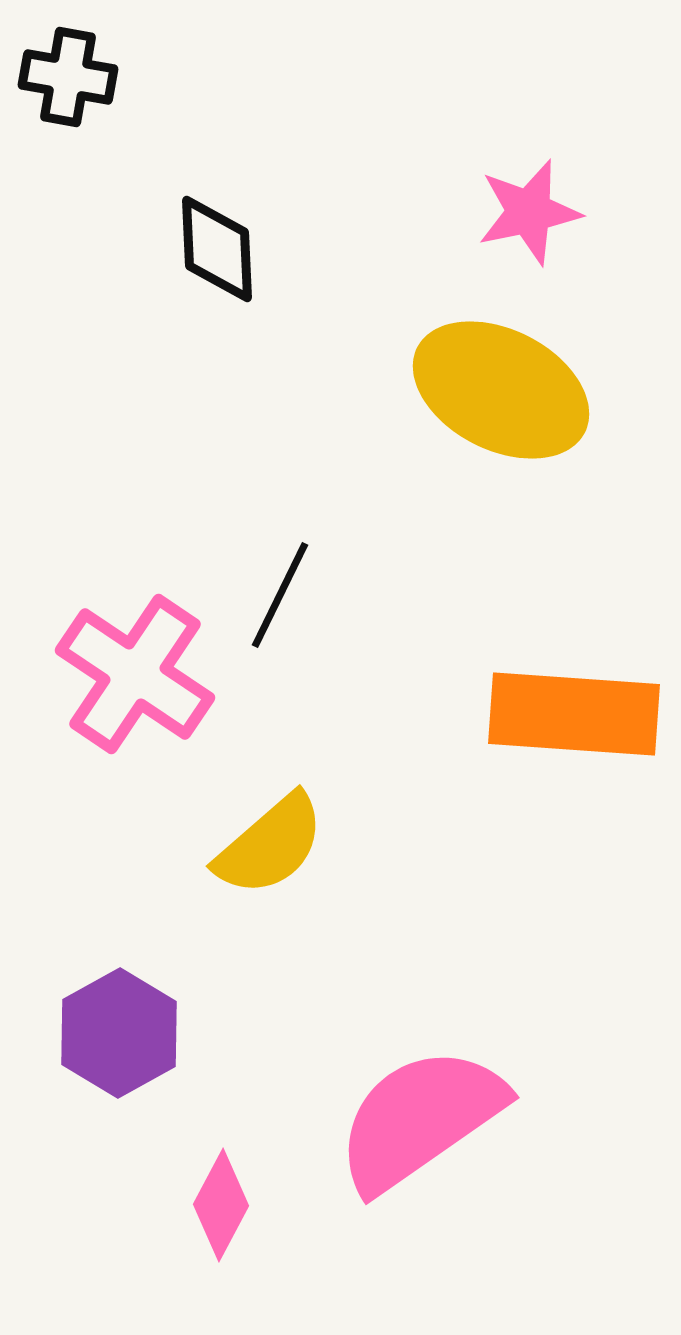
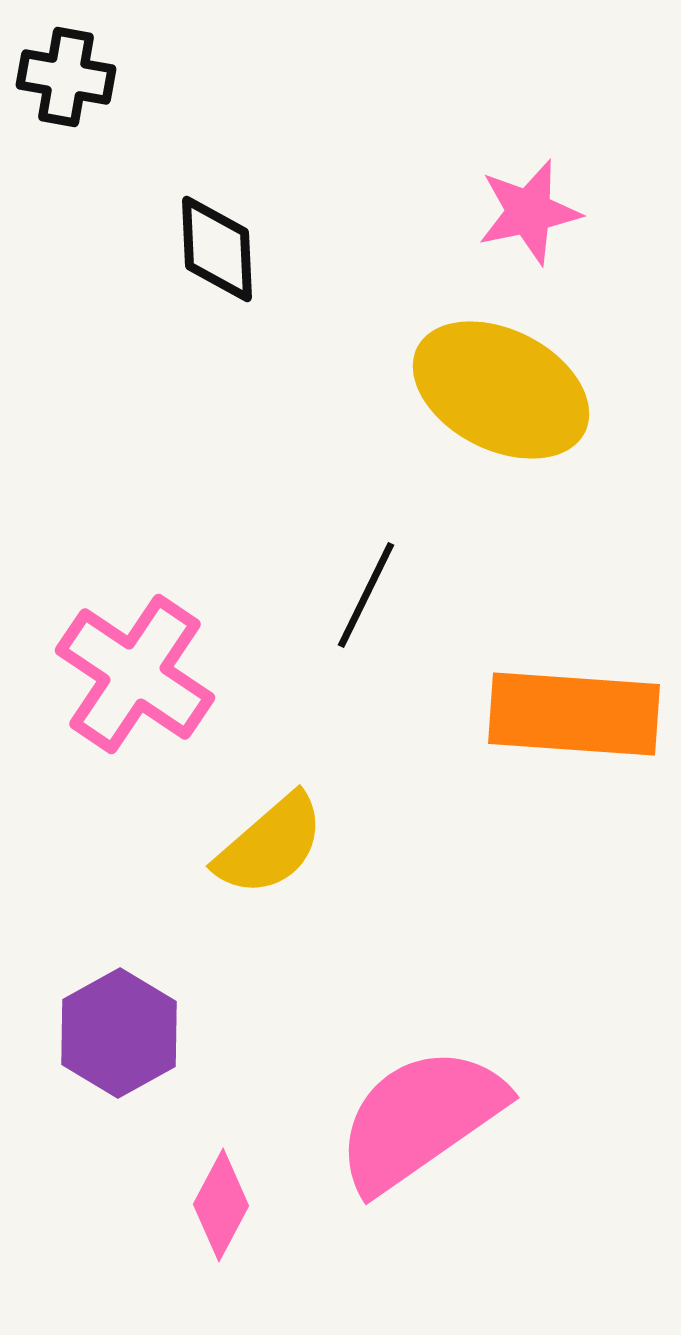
black cross: moved 2 px left
black line: moved 86 px right
